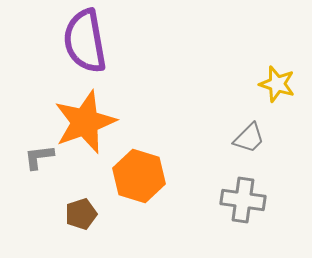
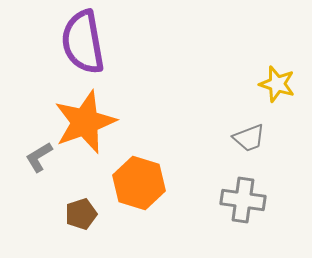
purple semicircle: moved 2 px left, 1 px down
gray trapezoid: rotated 24 degrees clockwise
gray L-shape: rotated 24 degrees counterclockwise
orange hexagon: moved 7 px down
